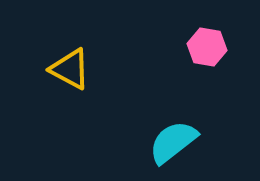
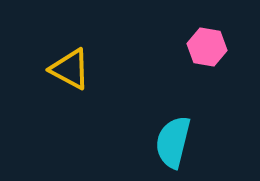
cyan semicircle: rotated 38 degrees counterclockwise
